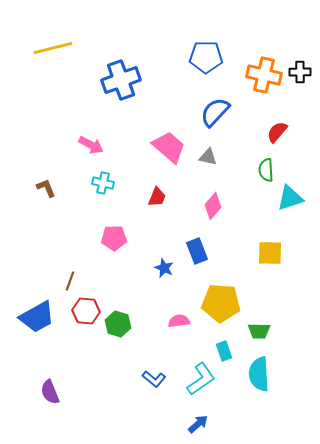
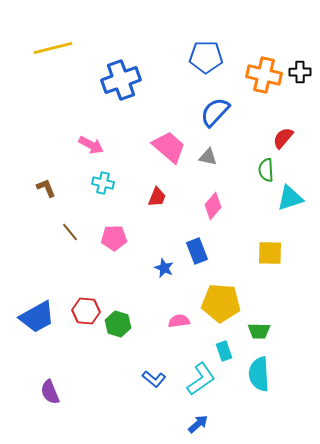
red semicircle: moved 6 px right, 6 px down
brown line: moved 49 px up; rotated 60 degrees counterclockwise
